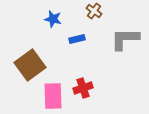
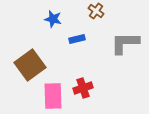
brown cross: moved 2 px right
gray L-shape: moved 4 px down
